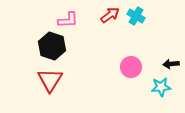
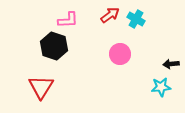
cyan cross: moved 3 px down
black hexagon: moved 2 px right
pink circle: moved 11 px left, 13 px up
red triangle: moved 9 px left, 7 px down
